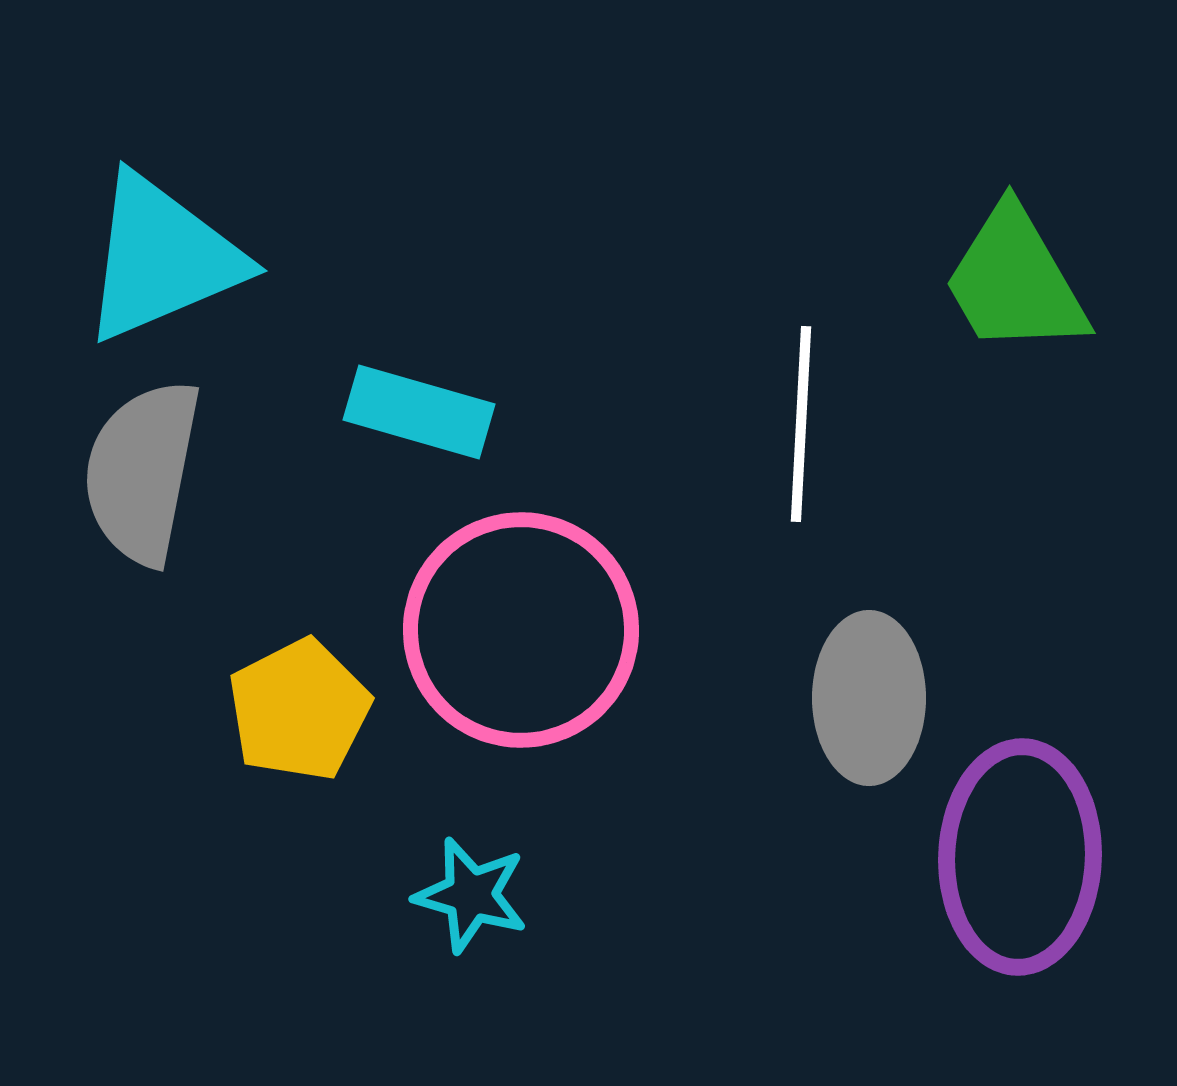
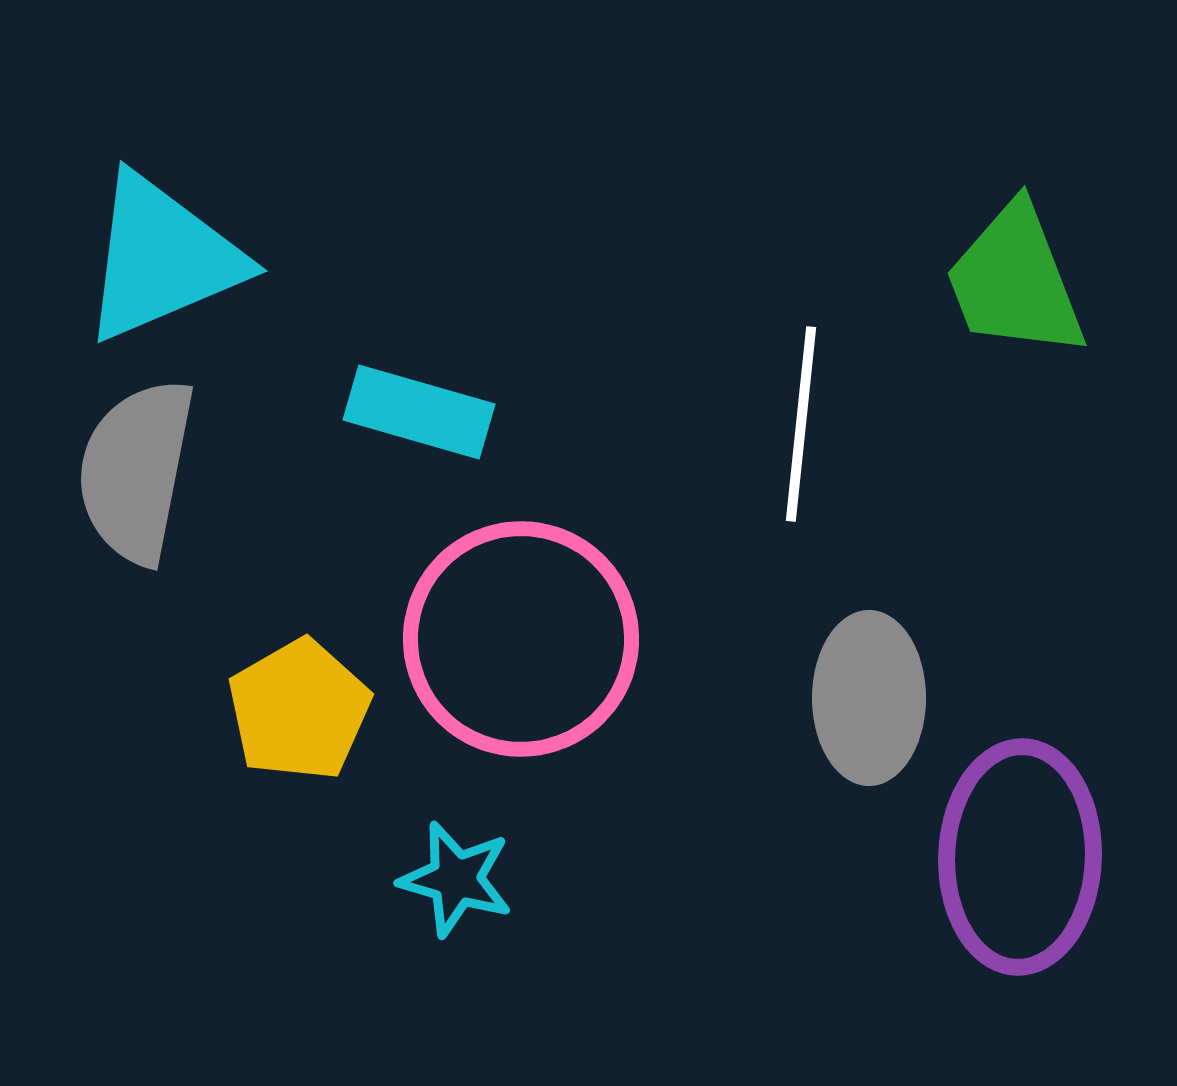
green trapezoid: rotated 9 degrees clockwise
white line: rotated 3 degrees clockwise
gray semicircle: moved 6 px left, 1 px up
pink circle: moved 9 px down
yellow pentagon: rotated 3 degrees counterclockwise
cyan star: moved 15 px left, 16 px up
